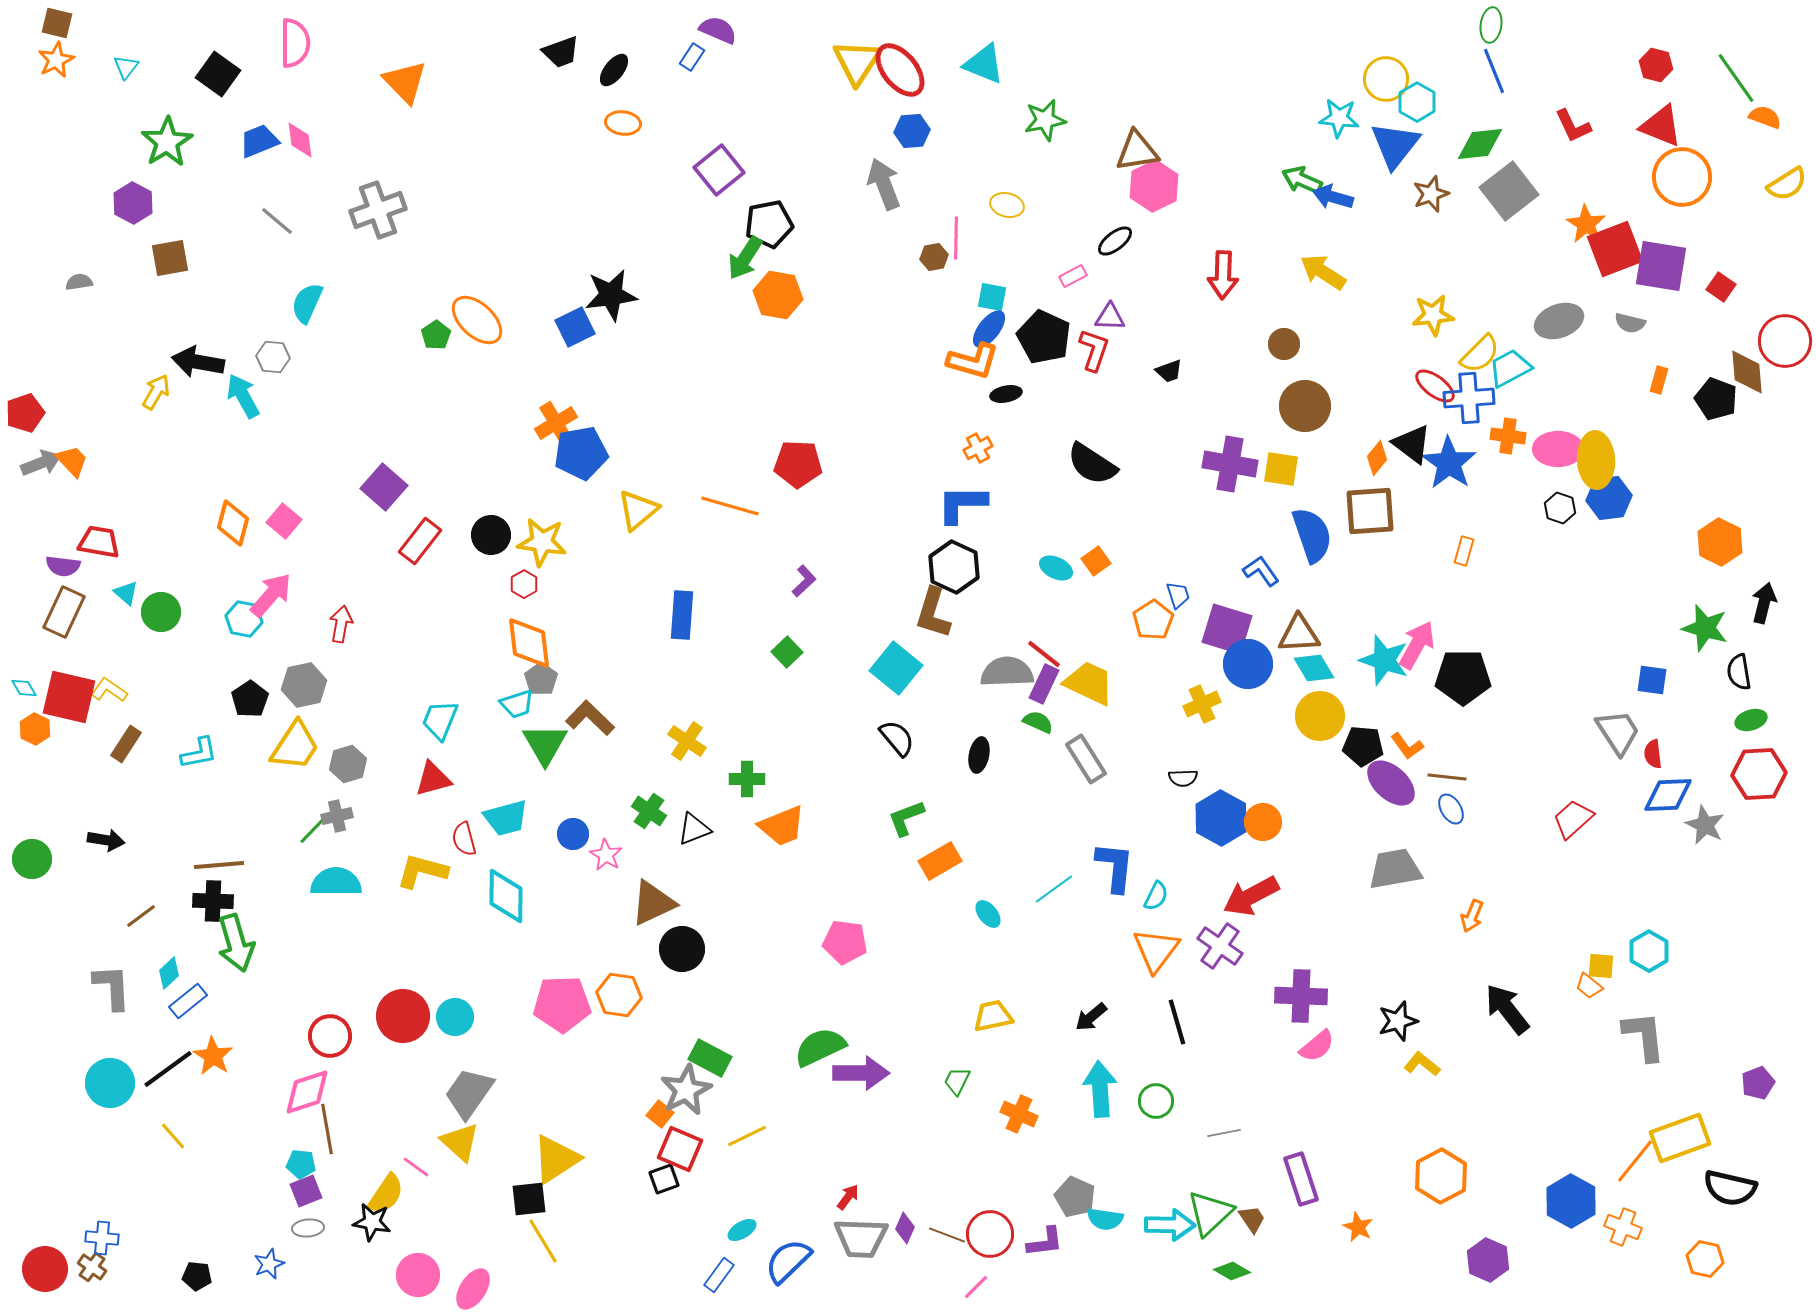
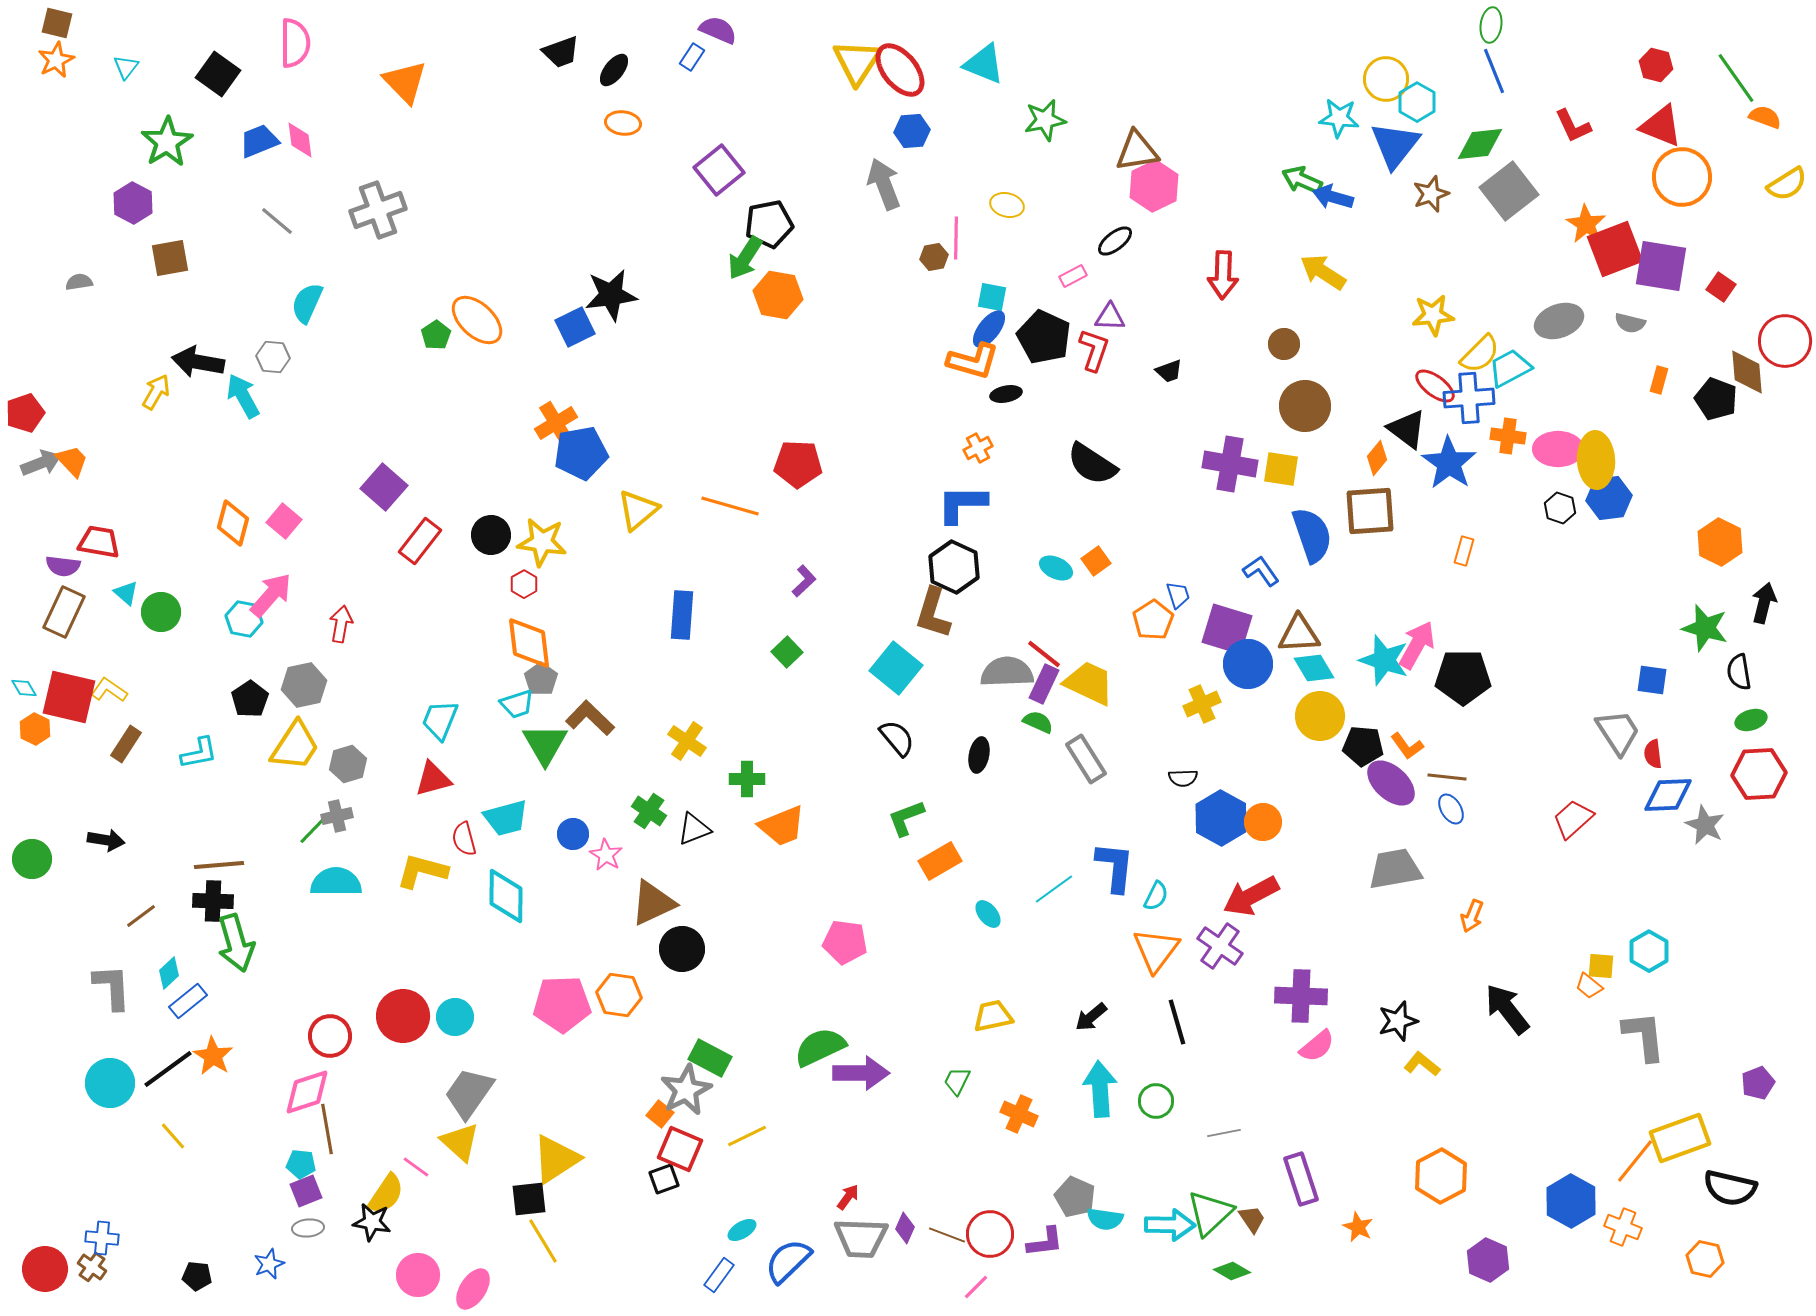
black triangle at (1412, 444): moved 5 px left, 15 px up
